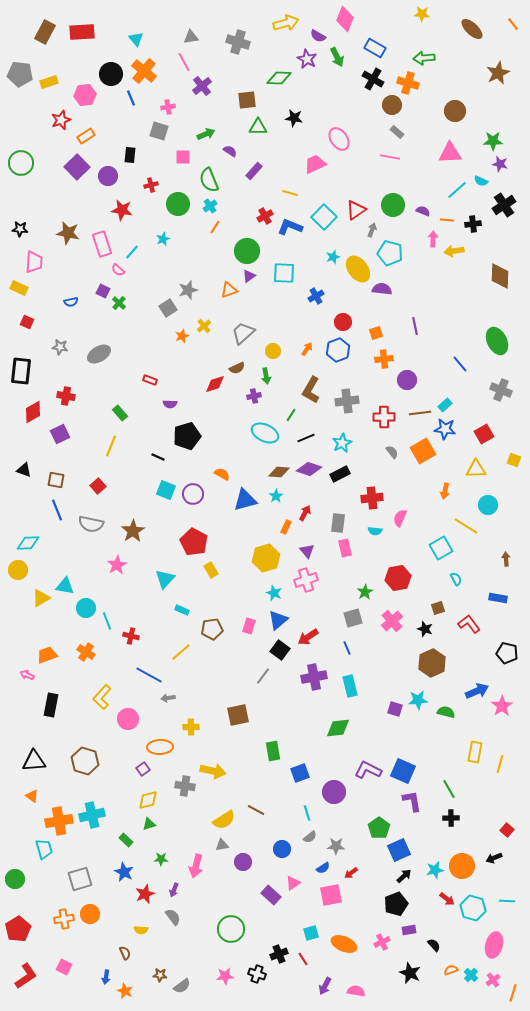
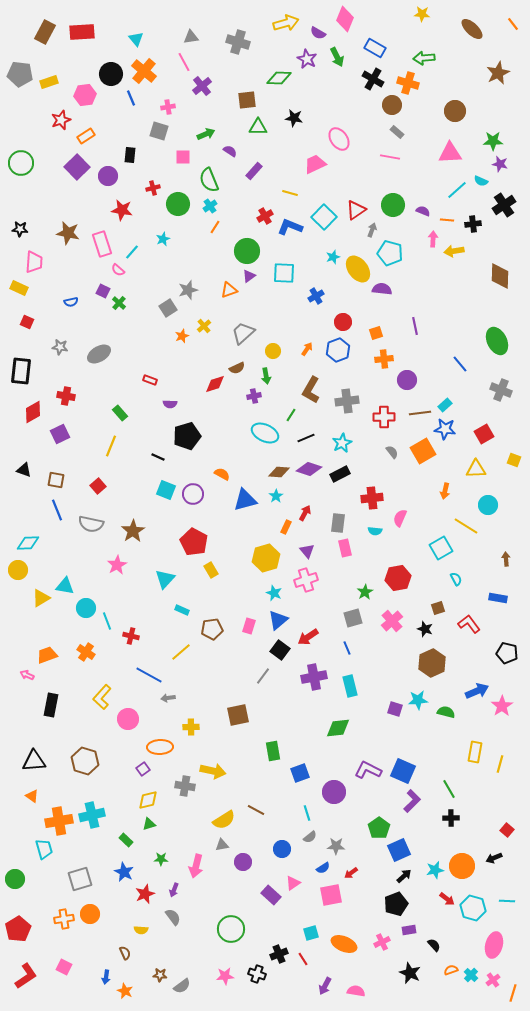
purple semicircle at (318, 36): moved 3 px up
red cross at (151, 185): moved 2 px right, 3 px down
purple L-shape at (412, 801): rotated 55 degrees clockwise
